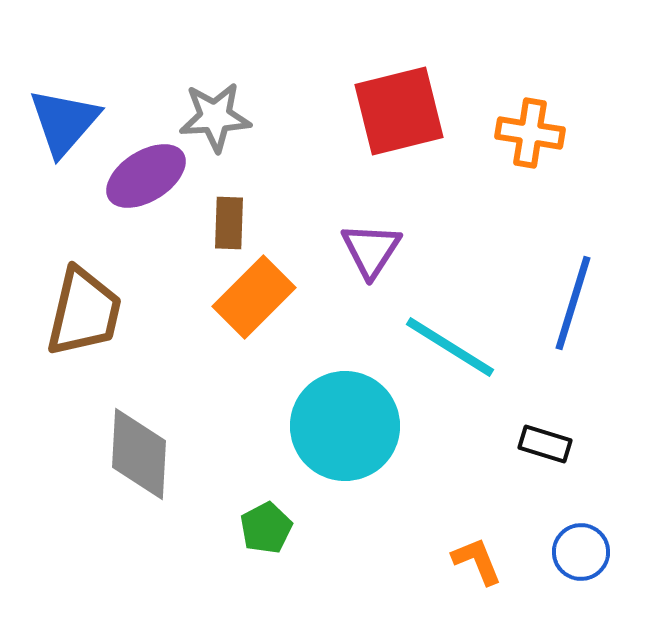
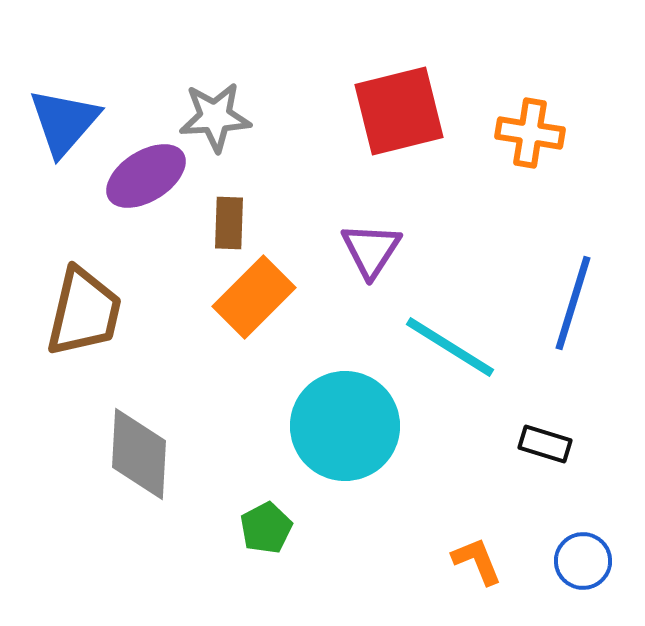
blue circle: moved 2 px right, 9 px down
